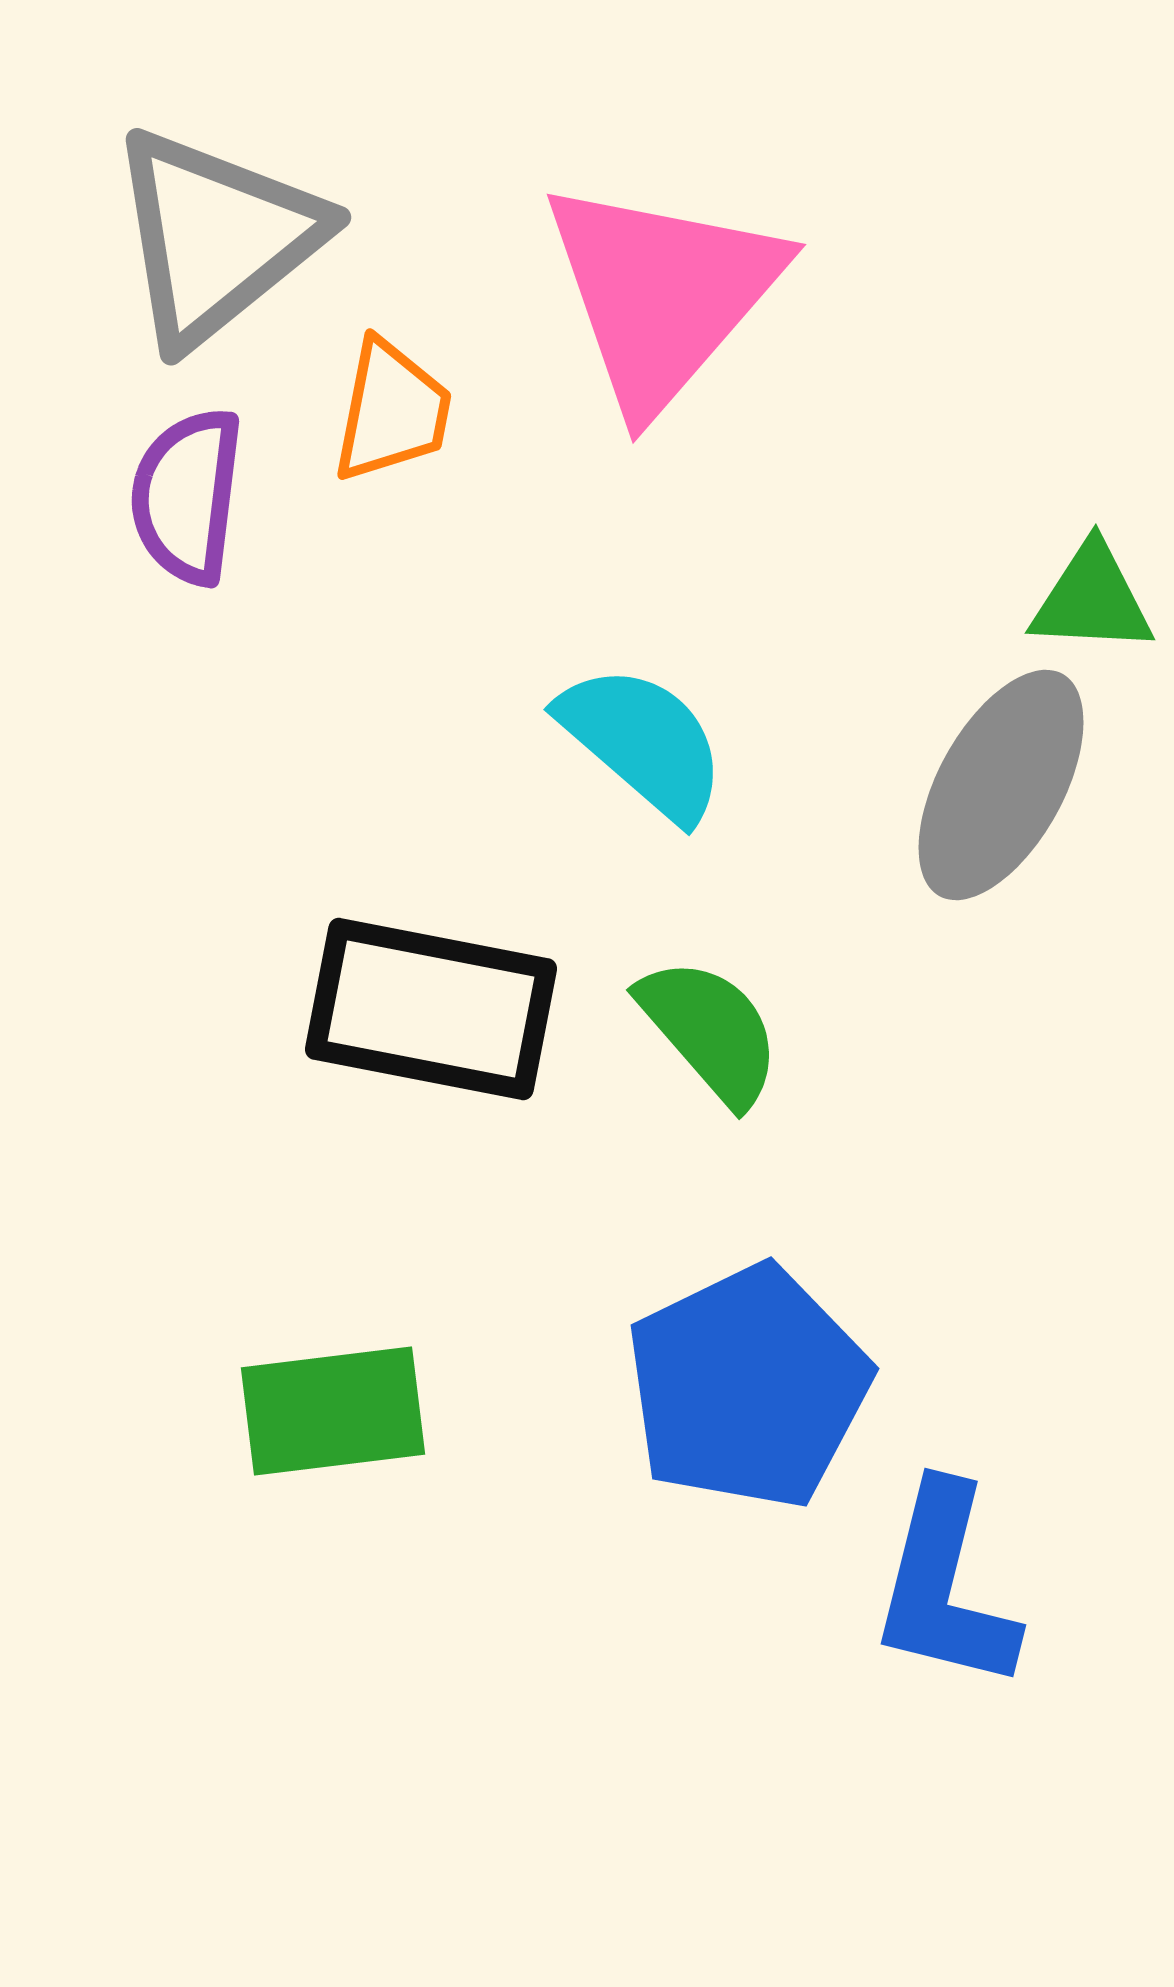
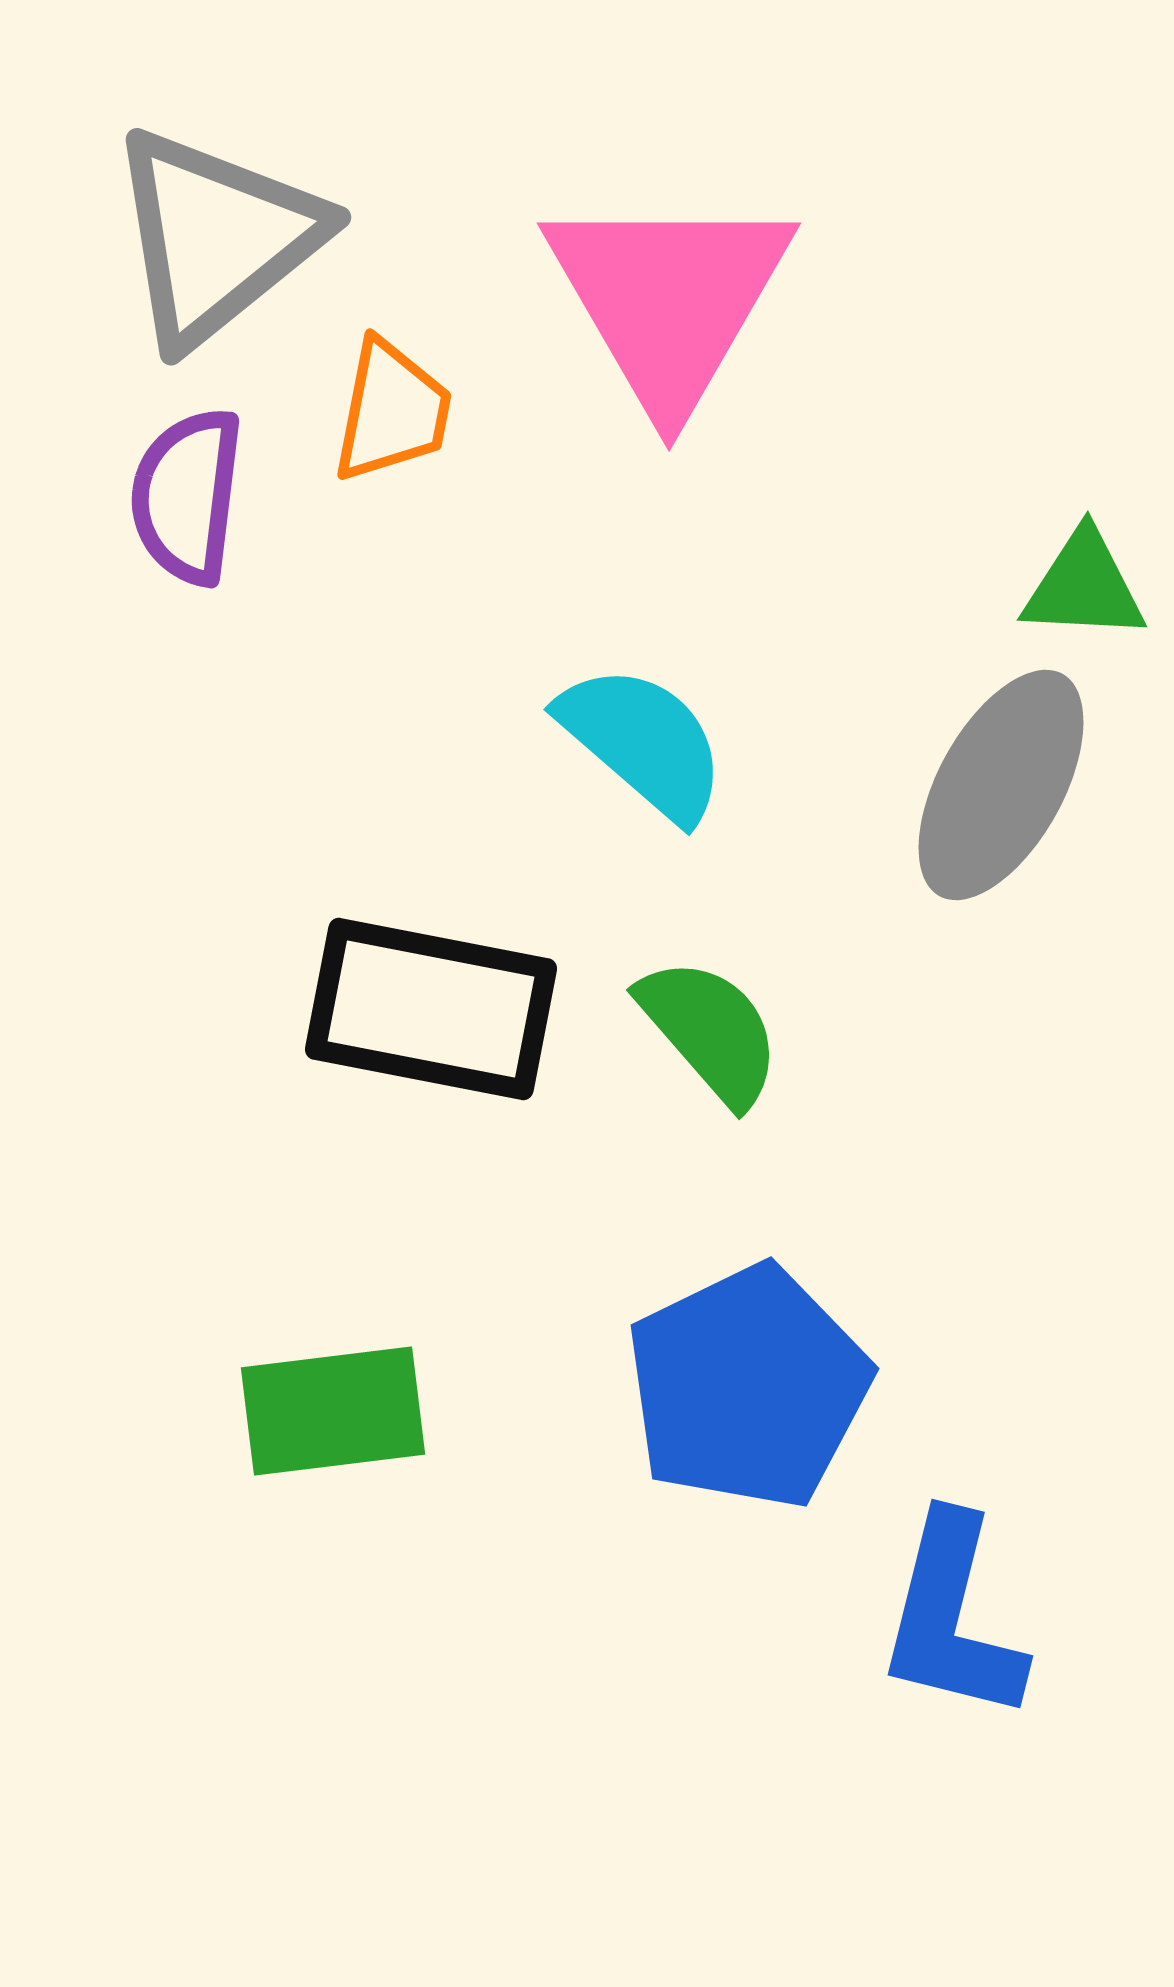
pink triangle: moved 7 px right, 5 px down; rotated 11 degrees counterclockwise
green triangle: moved 8 px left, 13 px up
blue L-shape: moved 7 px right, 31 px down
